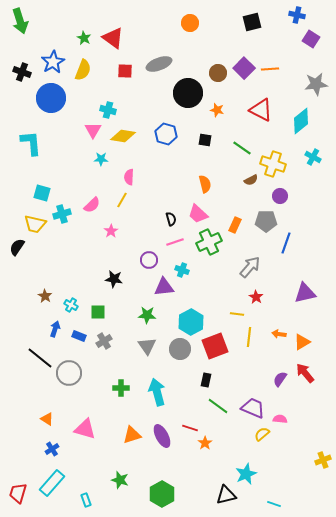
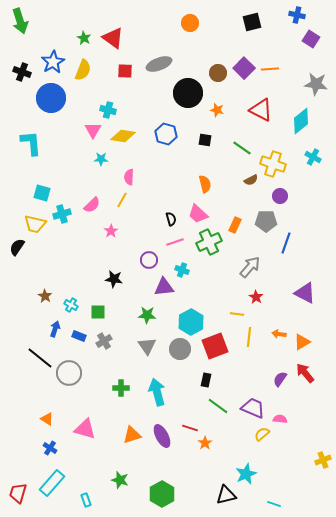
gray star at (316, 84): rotated 15 degrees clockwise
purple triangle at (305, 293): rotated 40 degrees clockwise
blue cross at (52, 449): moved 2 px left, 1 px up; rotated 24 degrees counterclockwise
